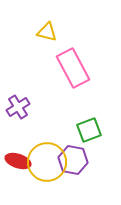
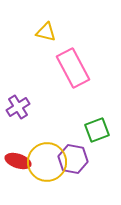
yellow triangle: moved 1 px left
green square: moved 8 px right
purple hexagon: moved 1 px up
